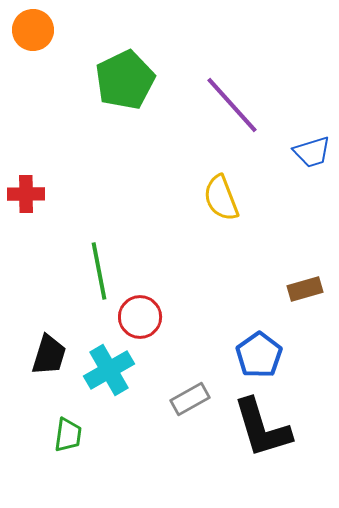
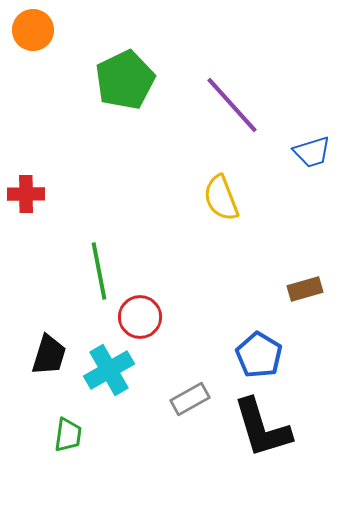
blue pentagon: rotated 6 degrees counterclockwise
